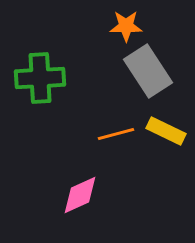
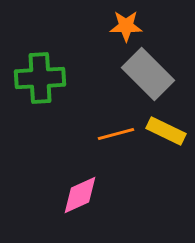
gray rectangle: moved 3 px down; rotated 12 degrees counterclockwise
